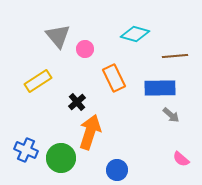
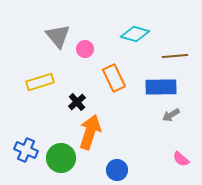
yellow rectangle: moved 2 px right, 1 px down; rotated 16 degrees clockwise
blue rectangle: moved 1 px right, 1 px up
gray arrow: rotated 108 degrees clockwise
